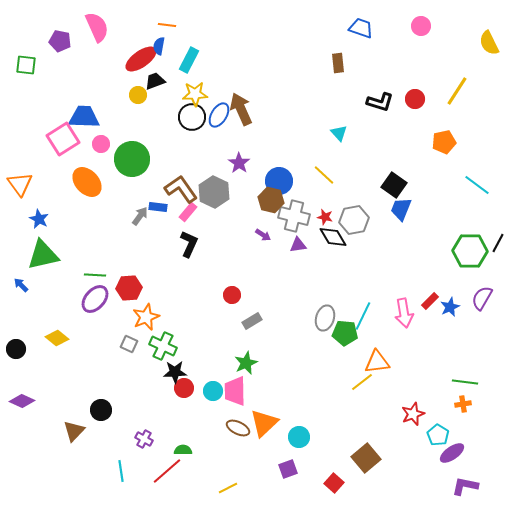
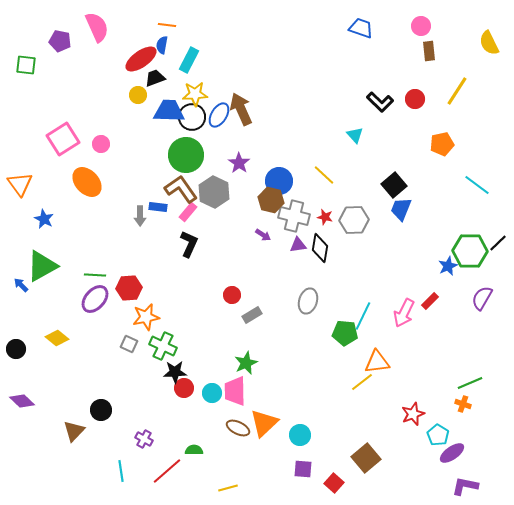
blue semicircle at (159, 46): moved 3 px right, 1 px up
brown rectangle at (338, 63): moved 91 px right, 12 px up
black trapezoid at (155, 81): moved 3 px up
black L-shape at (380, 102): rotated 28 degrees clockwise
blue trapezoid at (84, 117): moved 85 px right, 6 px up
cyan triangle at (339, 133): moved 16 px right, 2 px down
orange pentagon at (444, 142): moved 2 px left, 2 px down
green circle at (132, 159): moved 54 px right, 4 px up
black square at (394, 185): rotated 15 degrees clockwise
gray arrow at (140, 216): rotated 144 degrees clockwise
blue star at (39, 219): moved 5 px right
gray hexagon at (354, 220): rotated 8 degrees clockwise
black diamond at (333, 237): moved 13 px left, 11 px down; rotated 40 degrees clockwise
black line at (498, 243): rotated 18 degrees clockwise
green triangle at (43, 255): moved 1 px left, 11 px down; rotated 16 degrees counterclockwise
blue star at (450, 307): moved 2 px left, 41 px up
pink arrow at (404, 313): rotated 36 degrees clockwise
orange star at (146, 317): rotated 12 degrees clockwise
gray ellipse at (325, 318): moved 17 px left, 17 px up
gray rectangle at (252, 321): moved 6 px up
green line at (465, 382): moved 5 px right, 1 px down; rotated 30 degrees counterclockwise
cyan circle at (213, 391): moved 1 px left, 2 px down
purple diamond at (22, 401): rotated 20 degrees clockwise
orange cross at (463, 404): rotated 28 degrees clockwise
cyan circle at (299, 437): moved 1 px right, 2 px up
green semicircle at (183, 450): moved 11 px right
purple square at (288, 469): moved 15 px right; rotated 24 degrees clockwise
yellow line at (228, 488): rotated 12 degrees clockwise
